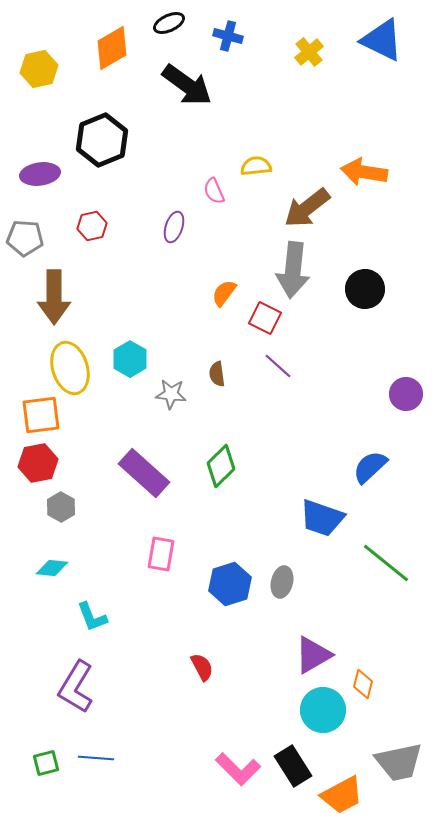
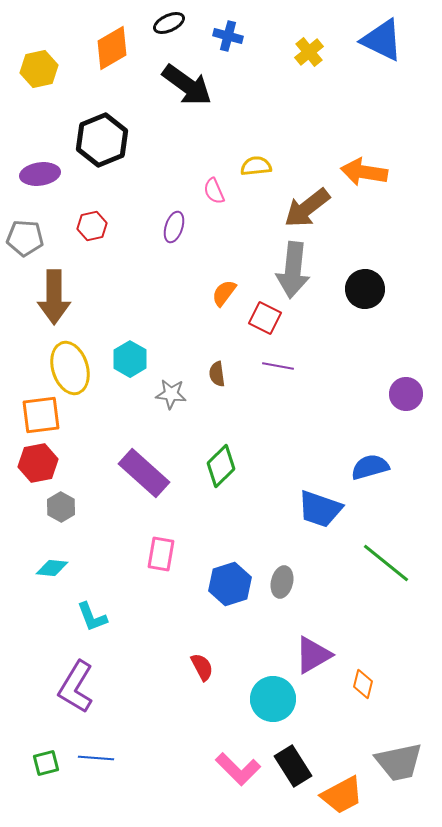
purple line at (278, 366): rotated 32 degrees counterclockwise
blue semicircle at (370, 467): rotated 27 degrees clockwise
blue trapezoid at (322, 518): moved 2 px left, 9 px up
cyan circle at (323, 710): moved 50 px left, 11 px up
